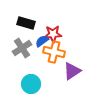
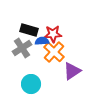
black rectangle: moved 3 px right, 7 px down
blue semicircle: rotated 32 degrees clockwise
orange cross: rotated 30 degrees clockwise
